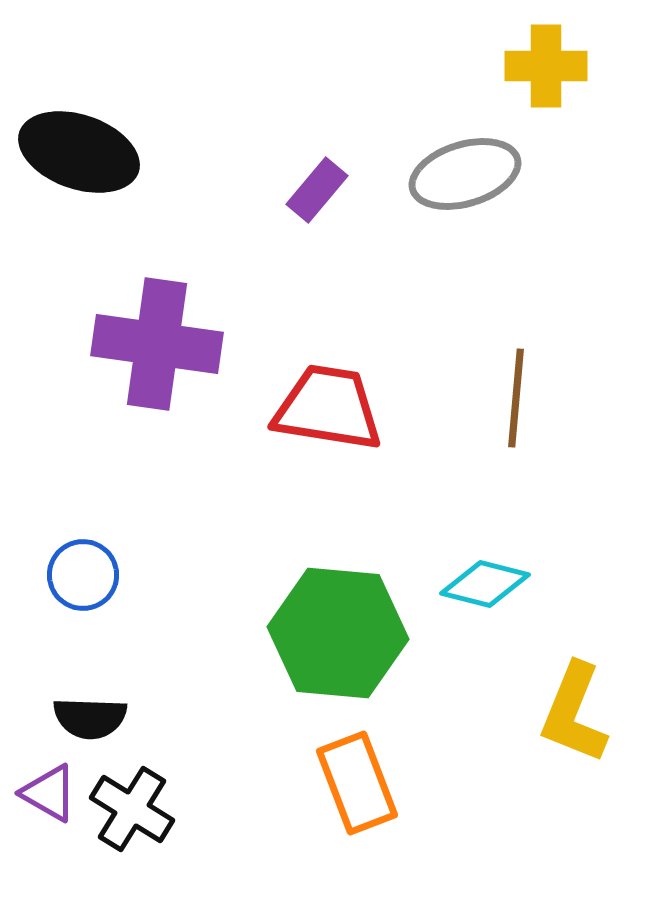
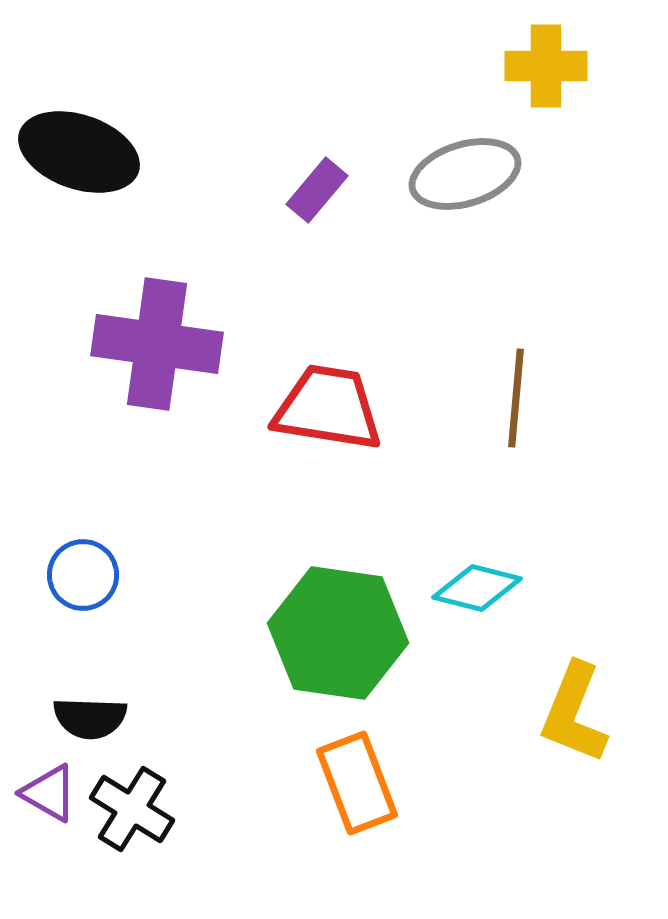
cyan diamond: moved 8 px left, 4 px down
green hexagon: rotated 3 degrees clockwise
